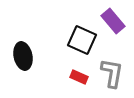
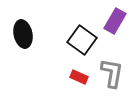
purple rectangle: moved 2 px right; rotated 70 degrees clockwise
black square: rotated 12 degrees clockwise
black ellipse: moved 22 px up
